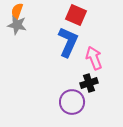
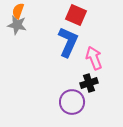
orange semicircle: moved 1 px right
